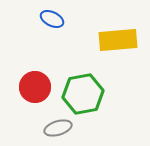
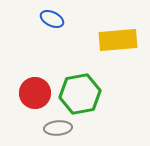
red circle: moved 6 px down
green hexagon: moved 3 px left
gray ellipse: rotated 12 degrees clockwise
